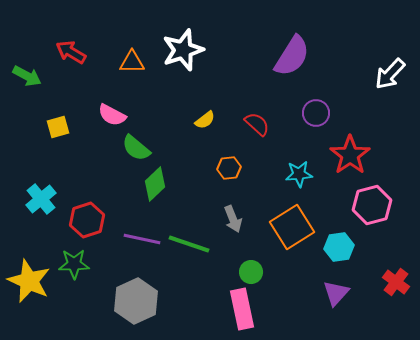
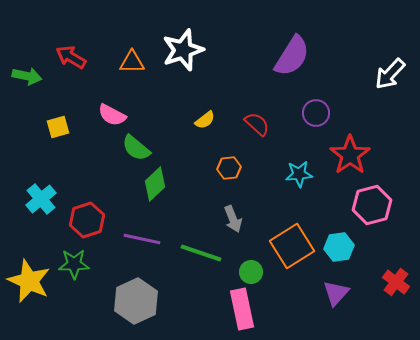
red arrow: moved 5 px down
green arrow: rotated 16 degrees counterclockwise
orange square: moved 19 px down
green line: moved 12 px right, 9 px down
